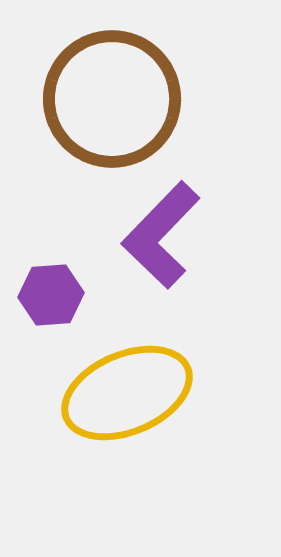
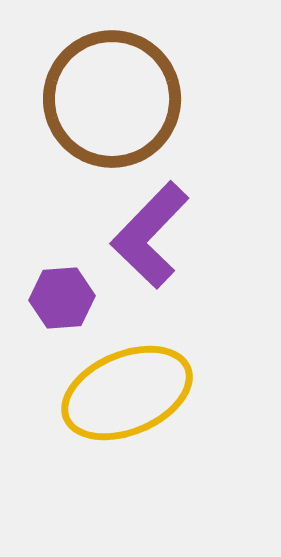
purple L-shape: moved 11 px left
purple hexagon: moved 11 px right, 3 px down
